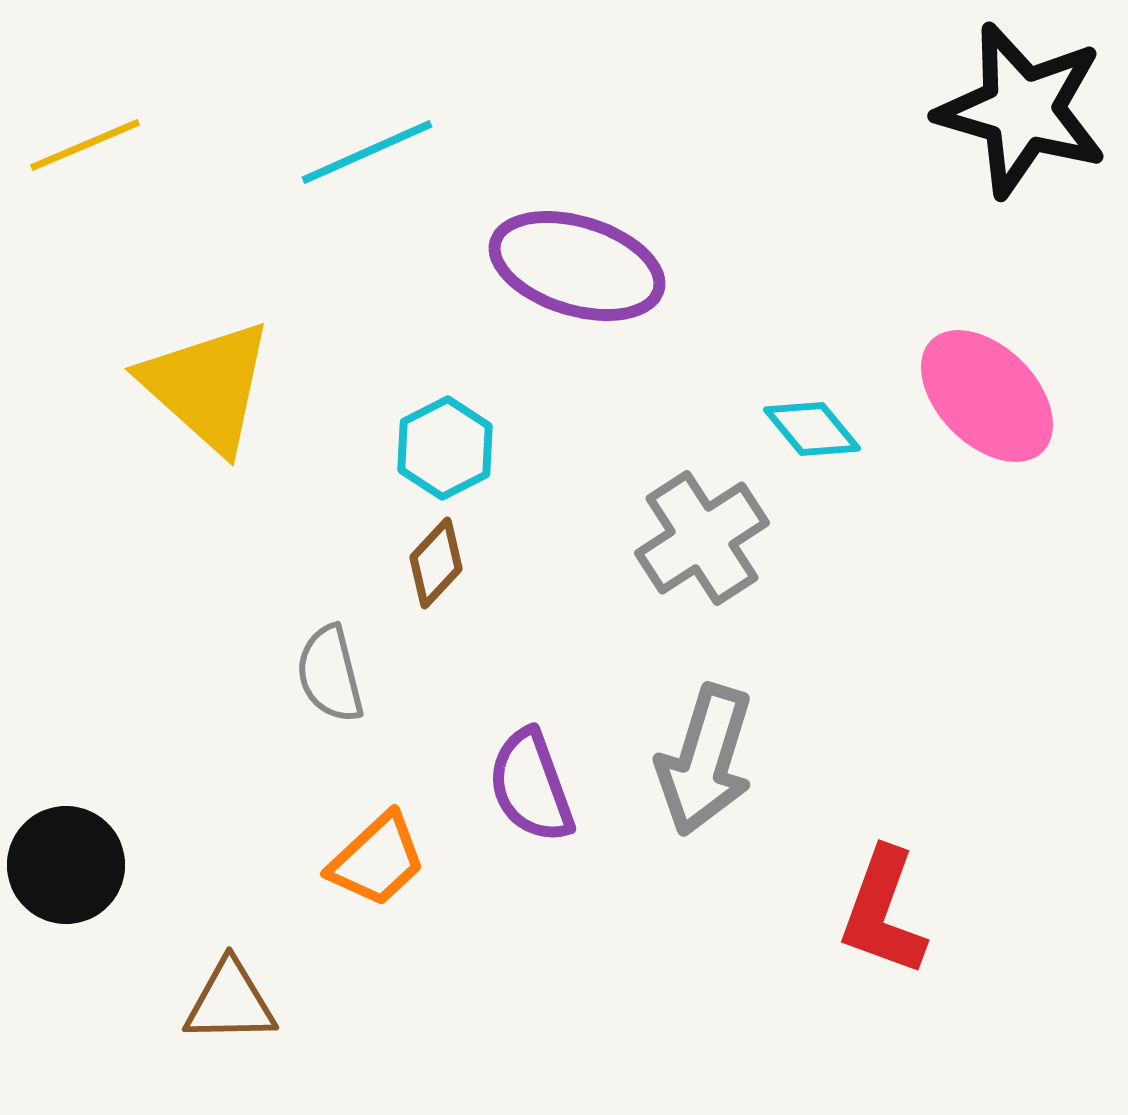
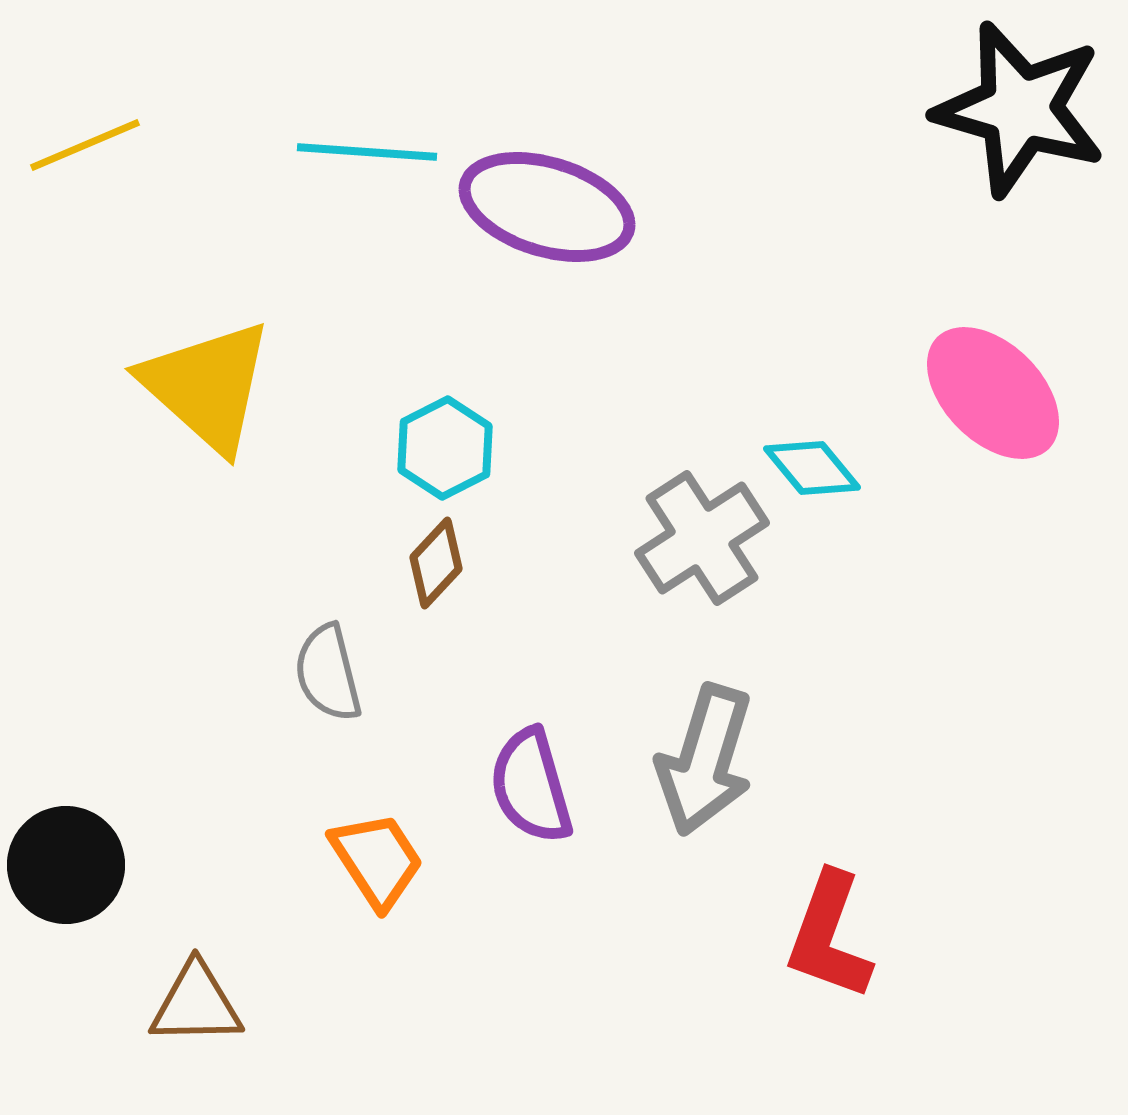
black star: moved 2 px left, 1 px up
cyan line: rotated 28 degrees clockwise
purple ellipse: moved 30 px left, 59 px up
pink ellipse: moved 6 px right, 3 px up
cyan diamond: moved 39 px down
gray semicircle: moved 2 px left, 1 px up
purple semicircle: rotated 4 degrees clockwise
orange trapezoid: rotated 80 degrees counterclockwise
red L-shape: moved 54 px left, 24 px down
brown triangle: moved 34 px left, 2 px down
